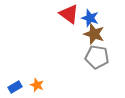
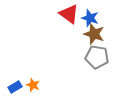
orange star: moved 4 px left
